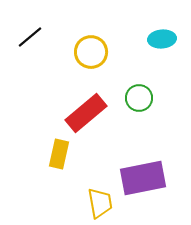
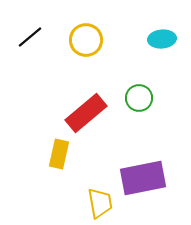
yellow circle: moved 5 px left, 12 px up
